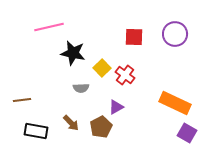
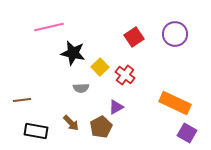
red square: rotated 36 degrees counterclockwise
yellow square: moved 2 px left, 1 px up
